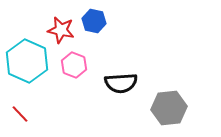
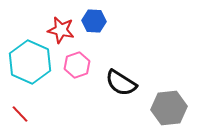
blue hexagon: rotated 10 degrees counterclockwise
cyan hexagon: moved 3 px right, 1 px down
pink hexagon: moved 3 px right; rotated 20 degrees clockwise
black semicircle: rotated 36 degrees clockwise
